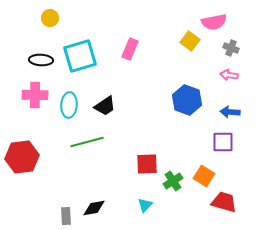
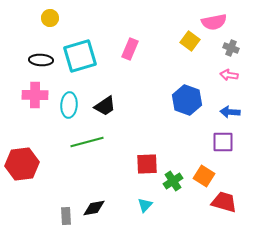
red hexagon: moved 7 px down
